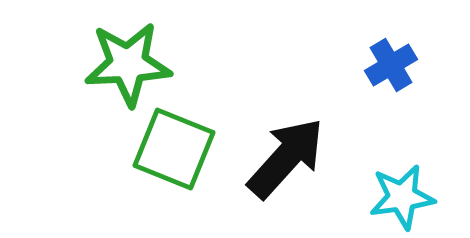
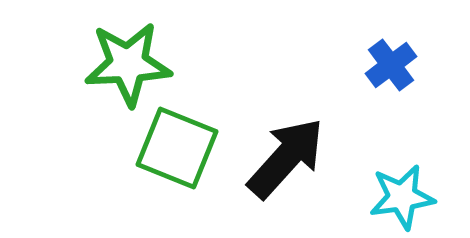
blue cross: rotated 6 degrees counterclockwise
green square: moved 3 px right, 1 px up
